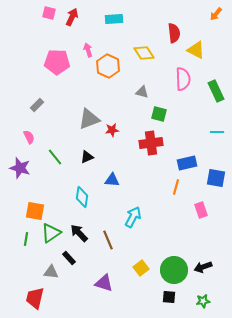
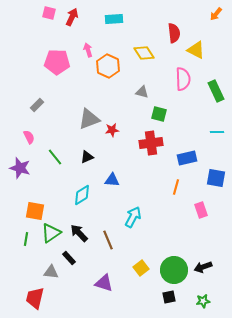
blue rectangle at (187, 163): moved 5 px up
cyan diamond at (82, 197): moved 2 px up; rotated 50 degrees clockwise
black square at (169, 297): rotated 16 degrees counterclockwise
